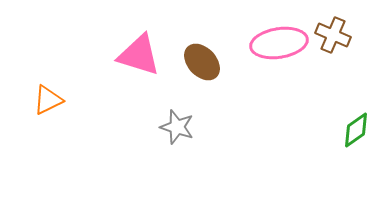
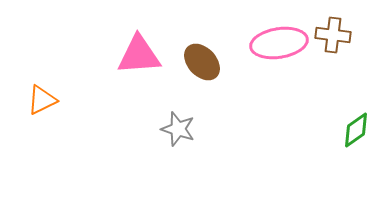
brown cross: rotated 16 degrees counterclockwise
pink triangle: rotated 21 degrees counterclockwise
orange triangle: moved 6 px left
gray star: moved 1 px right, 2 px down
